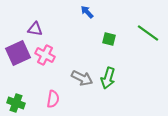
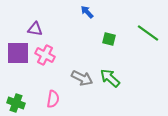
purple square: rotated 25 degrees clockwise
green arrow: moved 2 px right; rotated 115 degrees clockwise
